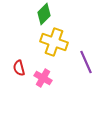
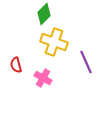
red semicircle: moved 3 px left, 3 px up
